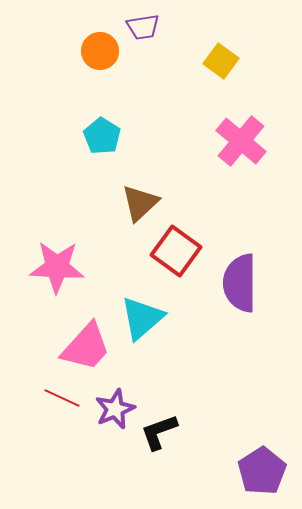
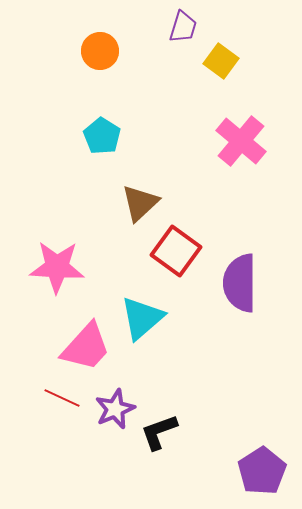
purple trapezoid: moved 40 px right; rotated 64 degrees counterclockwise
